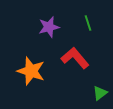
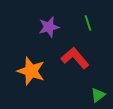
green triangle: moved 2 px left, 2 px down
